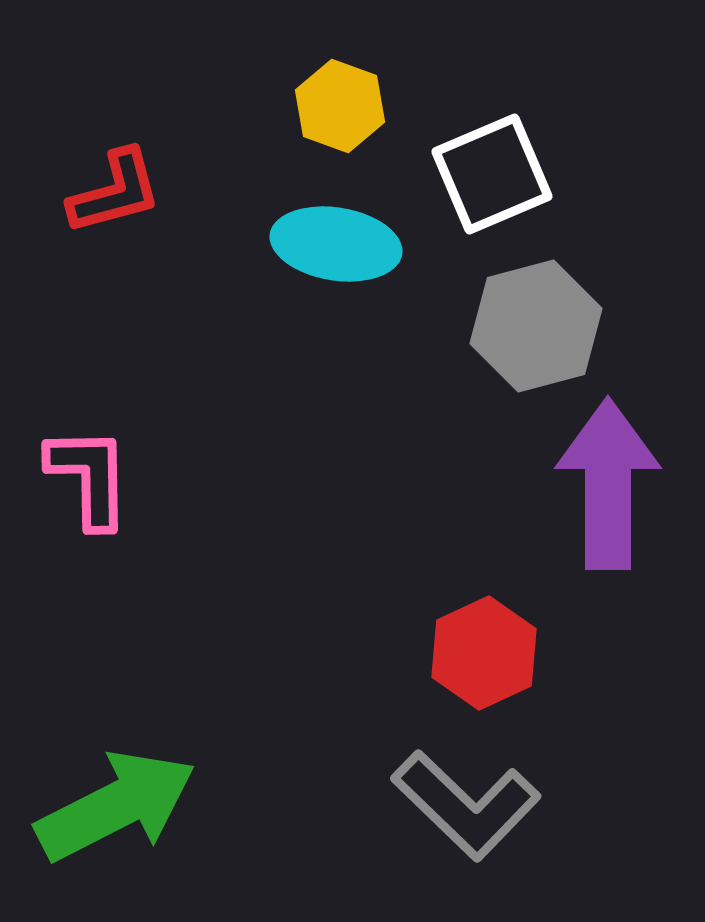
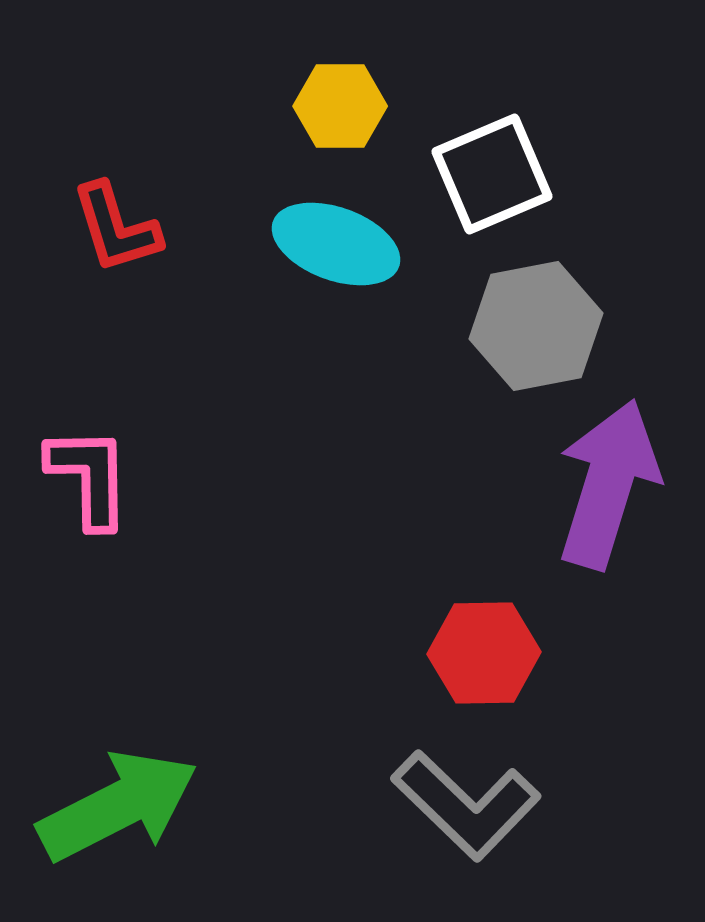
yellow hexagon: rotated 20 degrees counterclockwise
red L-shape: moved 1 px right, 36 px down; rotated 88 degrees clockwise
cyan ellipse: rotated 11 degrees clockwise
gray hexagon: rotated 4 degrees clockwise
purple arrow: rotated 17 degrees clockwise
red hexagon: rotated 24 degrees clockwise
green arrow: moved 2 px right
